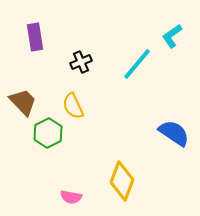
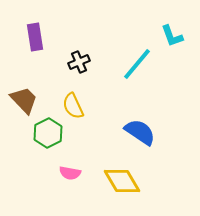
cyan L-shape: rotated 75 degrees counterclockwise
black cross: moved 2 px left
brown trapezoid: moved 1 px right, 2 px up
blue semicircle: moved 34 px left, 1 px up
yellow diamond: rotated 51 degrees counterclockwise
pink semicircle: moved 1 px left, 24 px up
